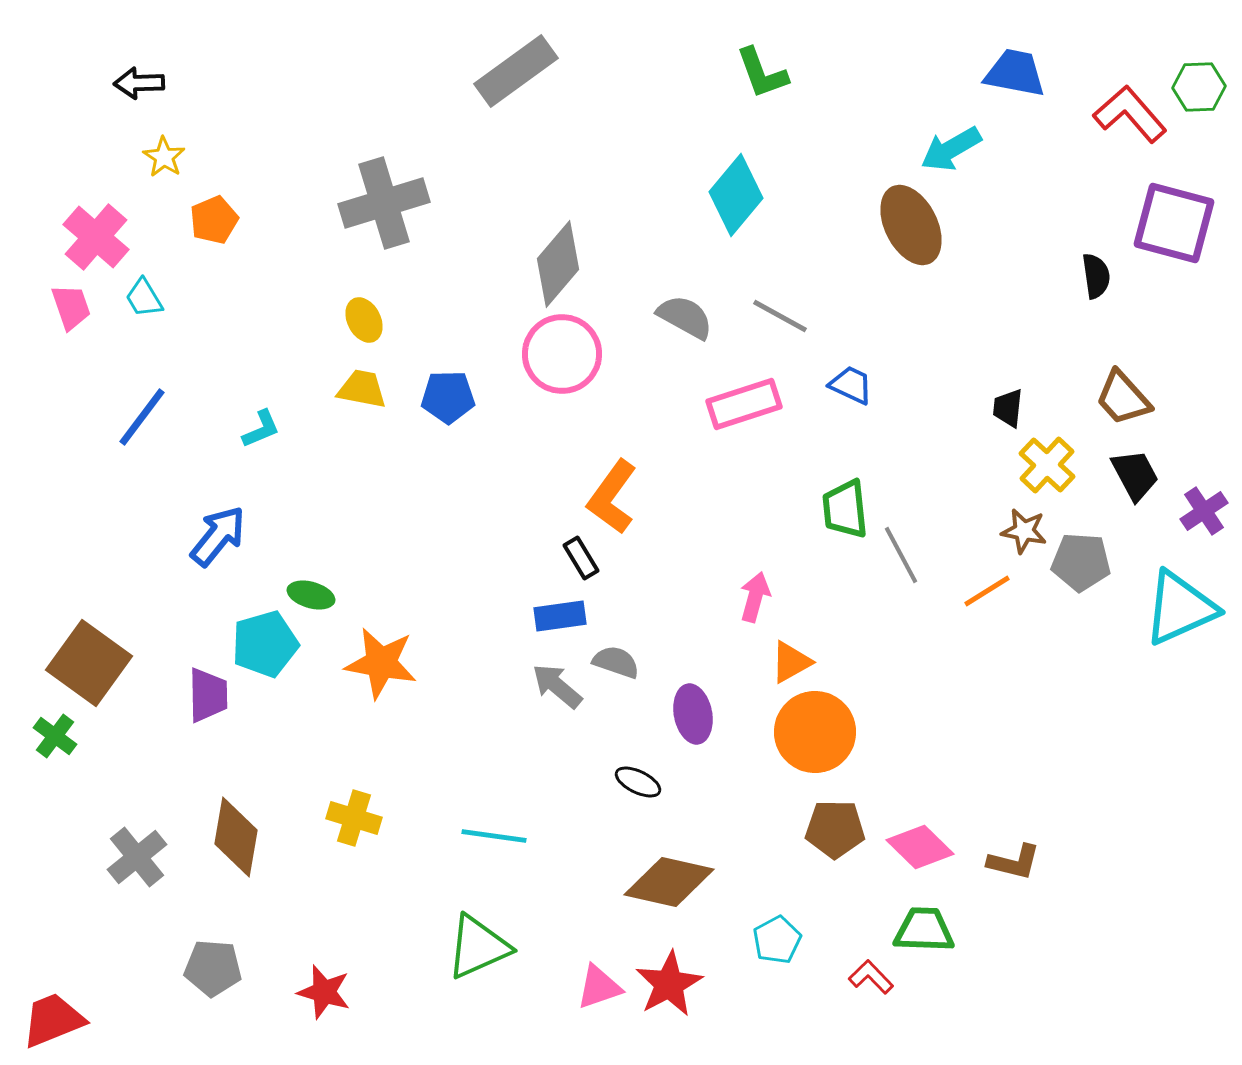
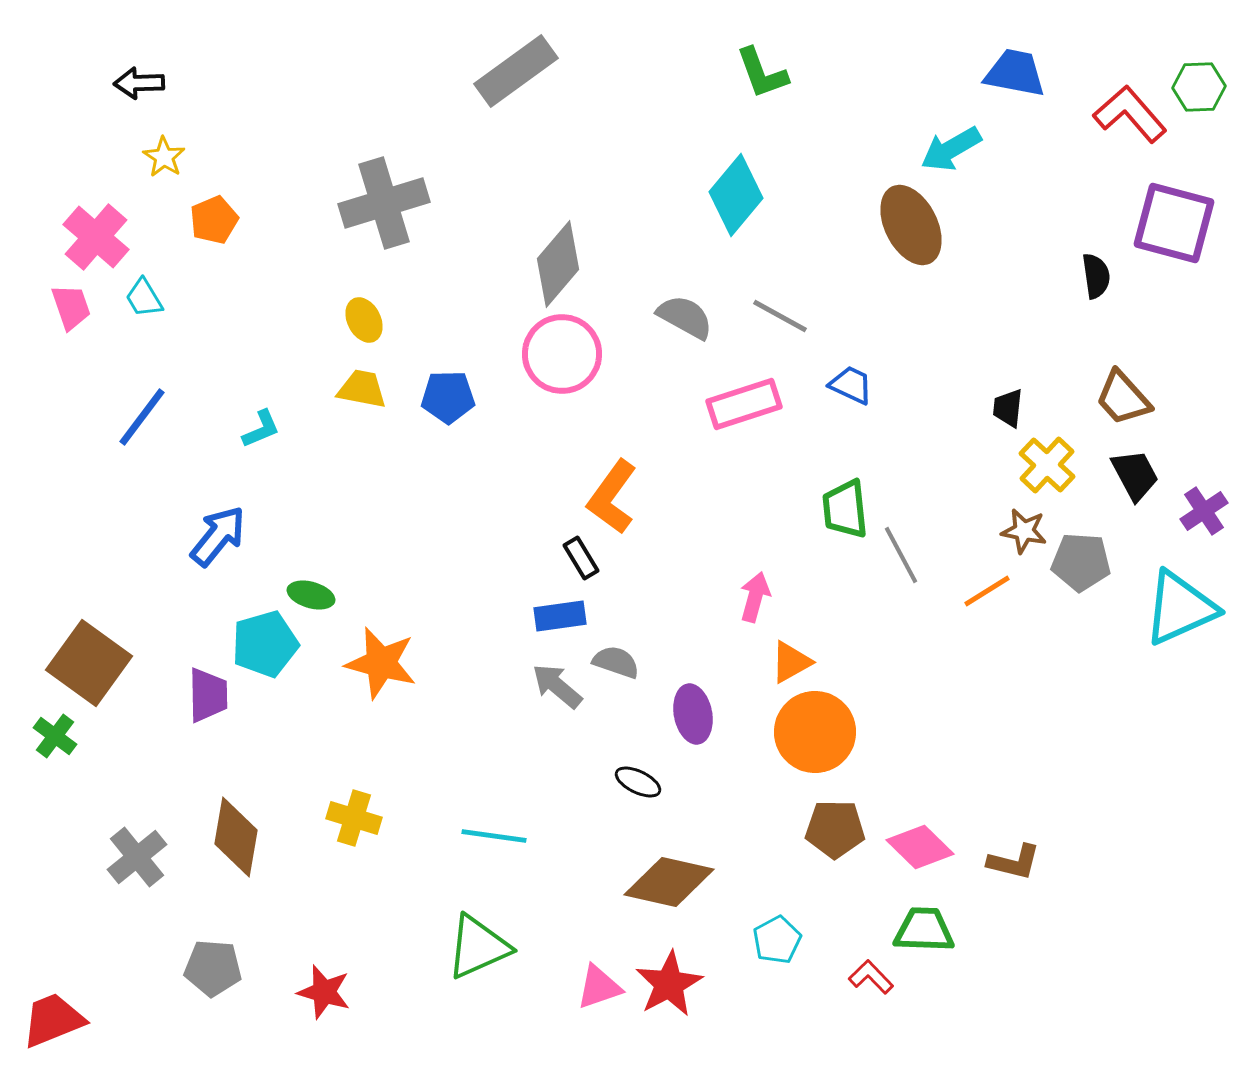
orange star at (381, 663): rotated 4 degrees clockwise
